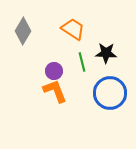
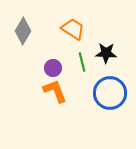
purple circle: moved 1 px left, 3 px up
